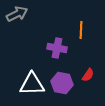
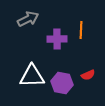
gray arrow: moved 11 px right, 5 px down
purple cross: moved 9 px up; rotated 12 degrees counterclockwise
red semicircle: rotated 32 degrees clockwise
white triangle: moved 8 px up
